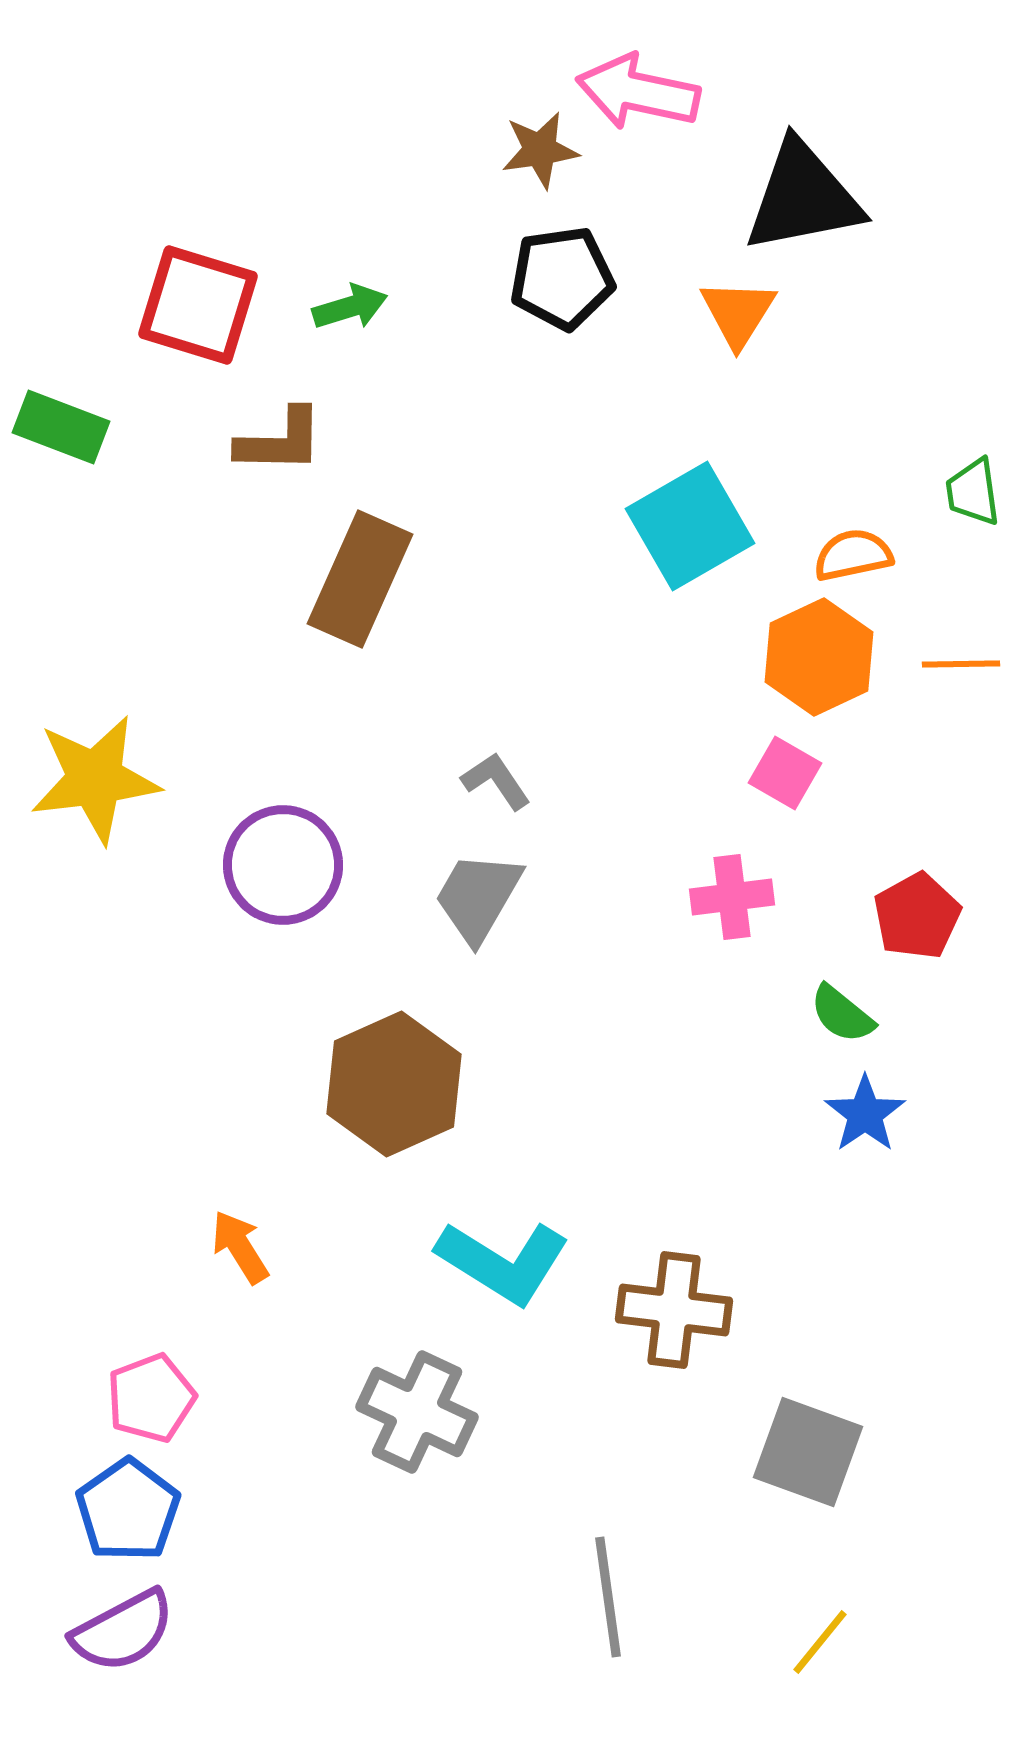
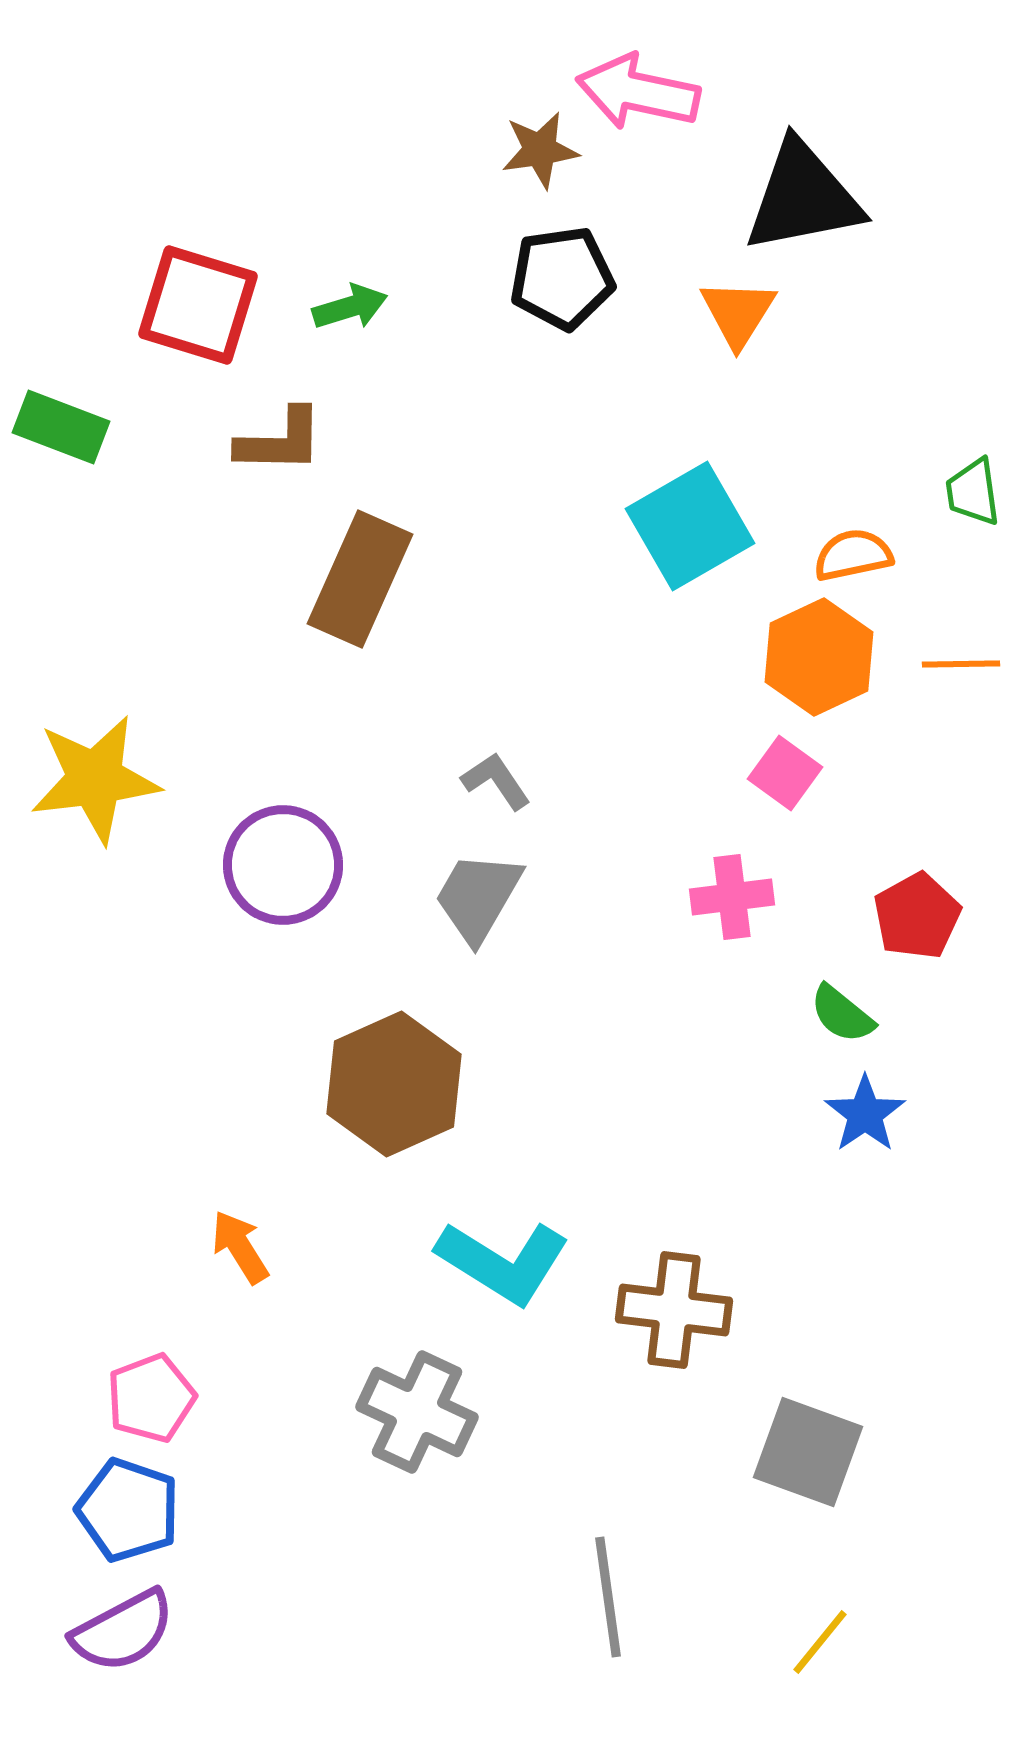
pink square: rotated 6 degrees clockwise
blue pentagon: rotated 18 degrees counterclockwise
